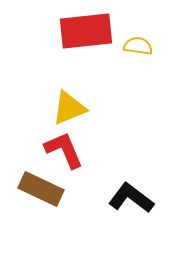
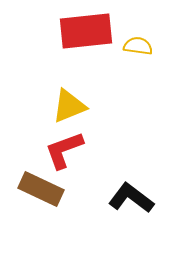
yellow triangle: moved 2 px up
red L-shape: rotated 87 degrees counterclockwise
